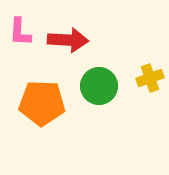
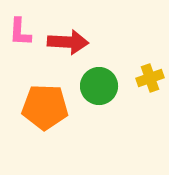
red arrow: moved 2 px down
orange pentagon: moved 3 px right, 4 px down
